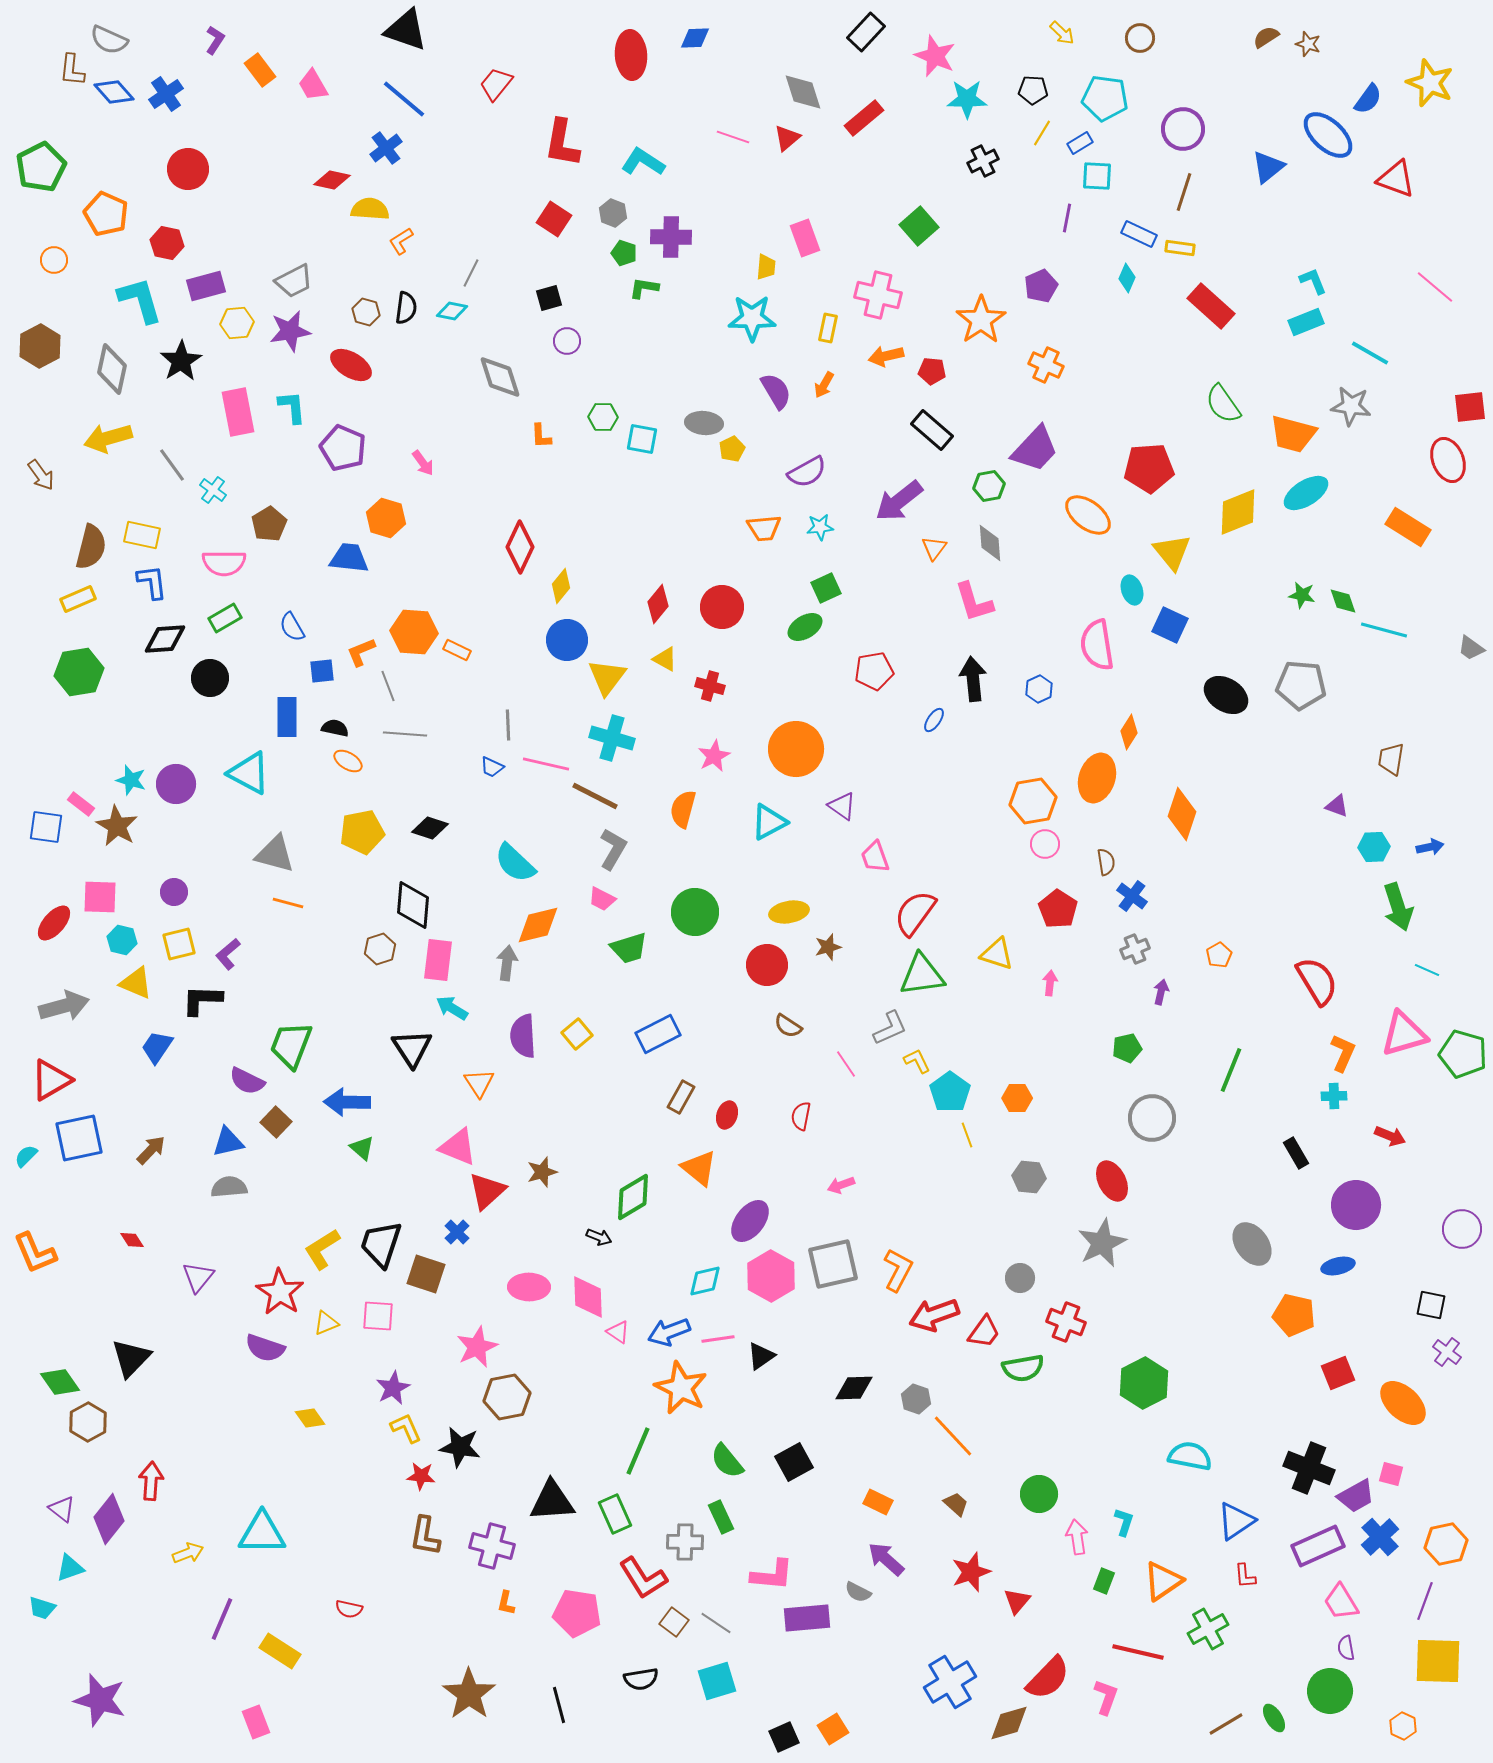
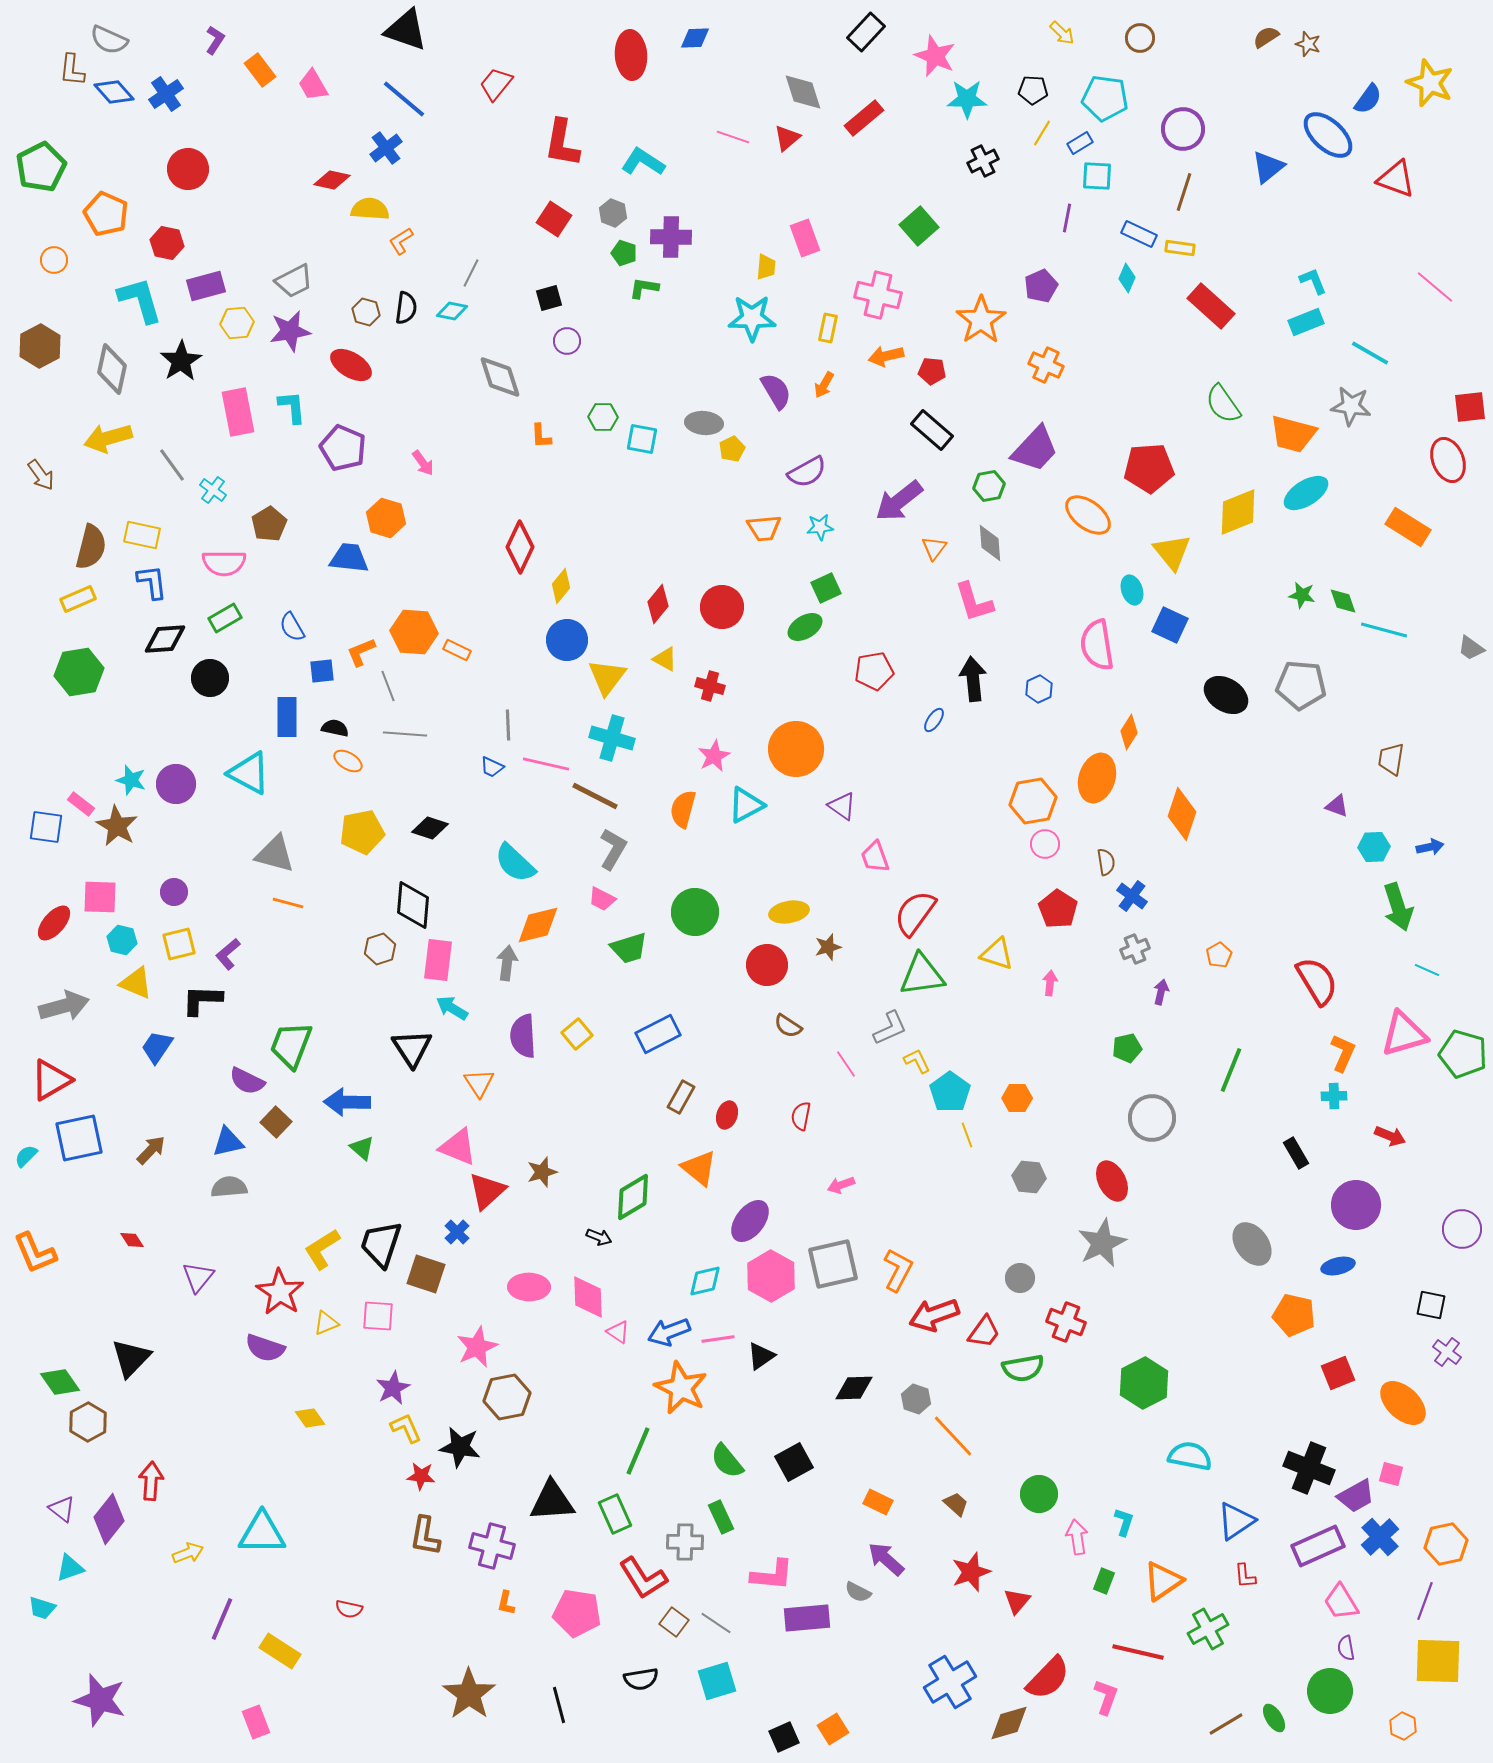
cyan triangle at (769, 822): moved 23 px left, 17 px up
